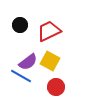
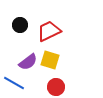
yellow square: moved 1 px up; rotated 12 degrees counterclockwise
blue line: moved 7 px left, 7 px down
